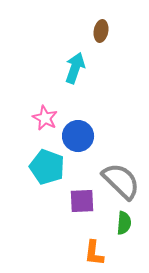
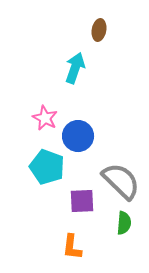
brown ellipse: moved 2 px left, 1 px up
orange L-shape: moved 22 px left, 6 px up
